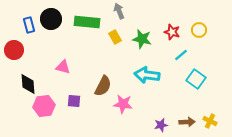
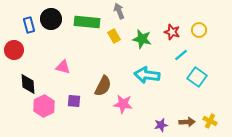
yellow rectangle: moved 1 px left, 1 px up
cyan square: moved 1 px right, 2 px up
pink hexagon: rotated 20 degrees counterclockwise
